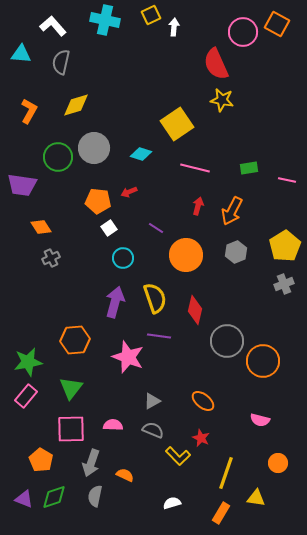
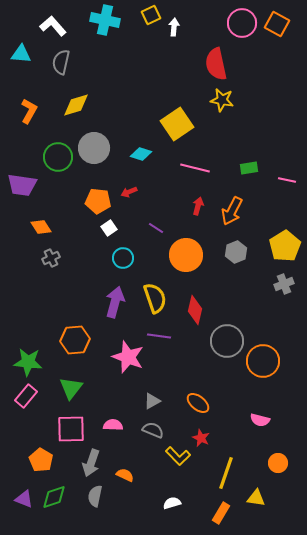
pink circle at (243, 32): moved 1 px left, 9 px up
red semicircle at (216, 64): rotated 12 degrees clockwise
green star at (28, 362): rotated 16 degrees clockwise
orange ellipse at (203, 401): moved 5 px left, 2 px down
